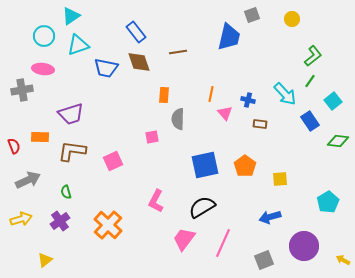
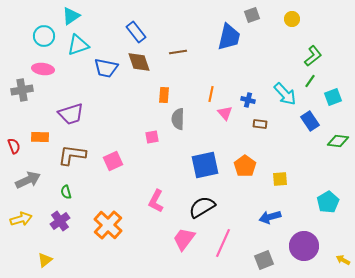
cyan square at (333, 101): moved 4 px up; rotated 18 degrees clockwise
brown L-shape at (72, 151): moved 4 px down
